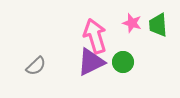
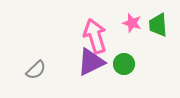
green circle: moved 1 px right, 2 px down
gray semicircle: moved 4 px down
